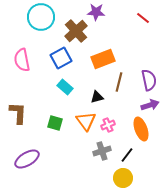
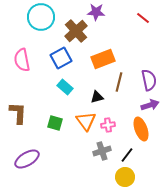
pink cross: rotated 16 degrees clockwise
yellow circle: moved 2 px right, 1 px up
